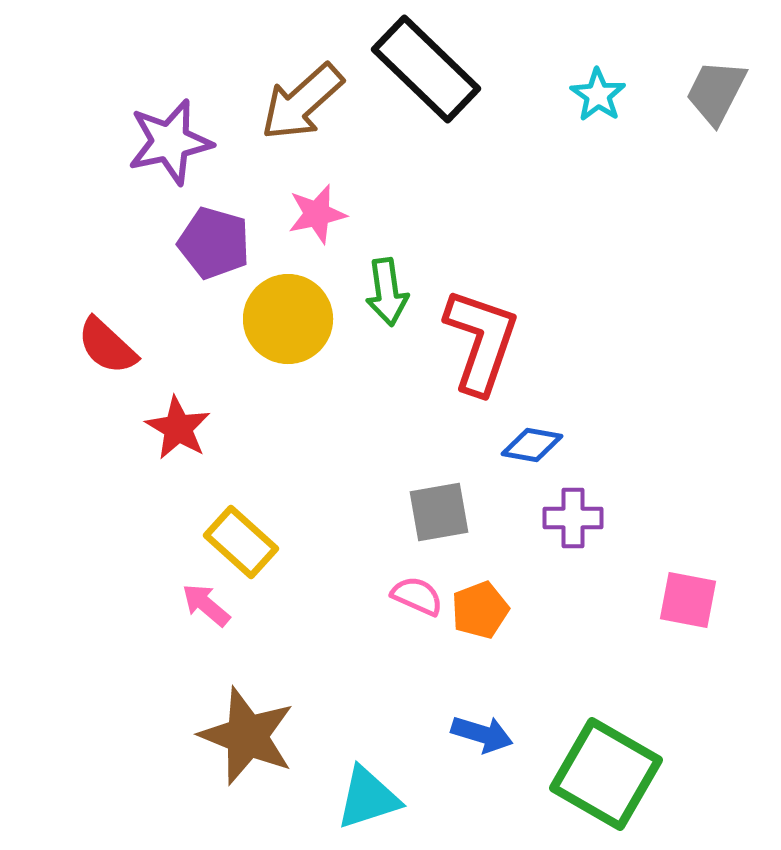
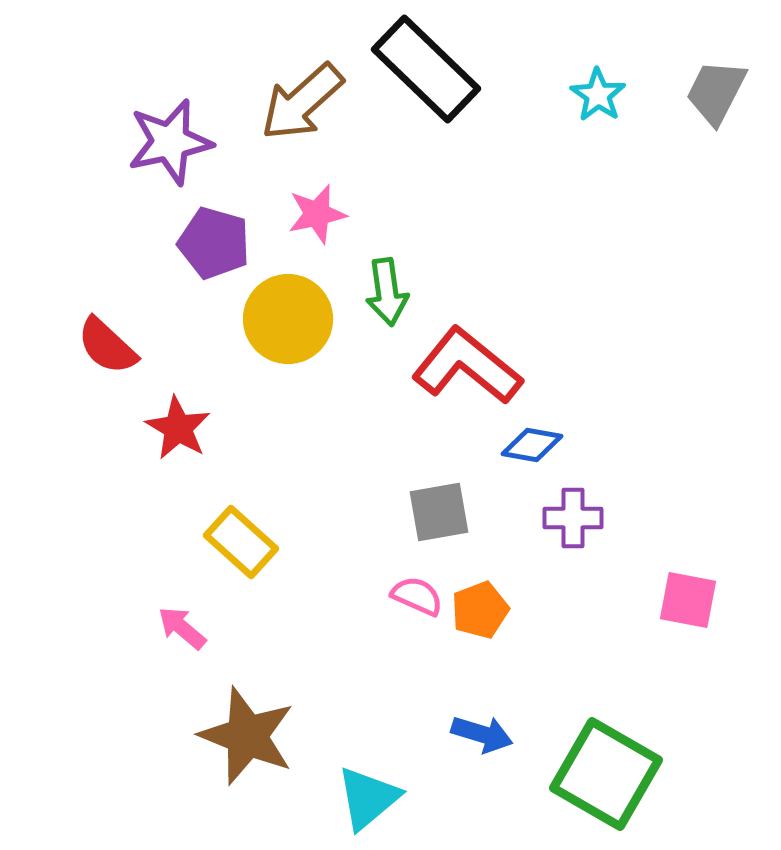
red L-shape: moved 14 px left, 25 px down; rotated 70 degrees counterclockwise
pink arrow: moved 24 px left, 23 px down
cyan triangle: rotated 22 degrees counterclockwise
